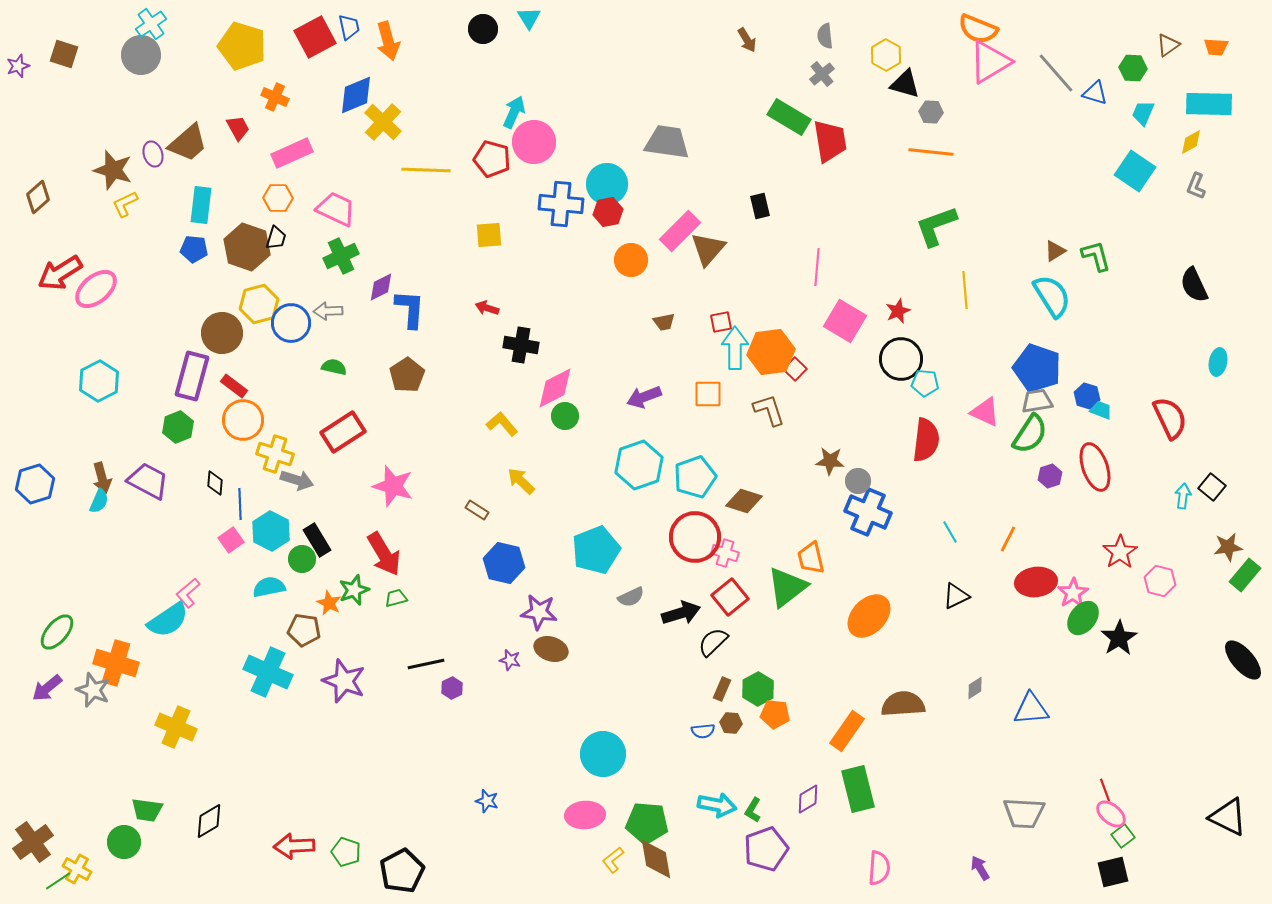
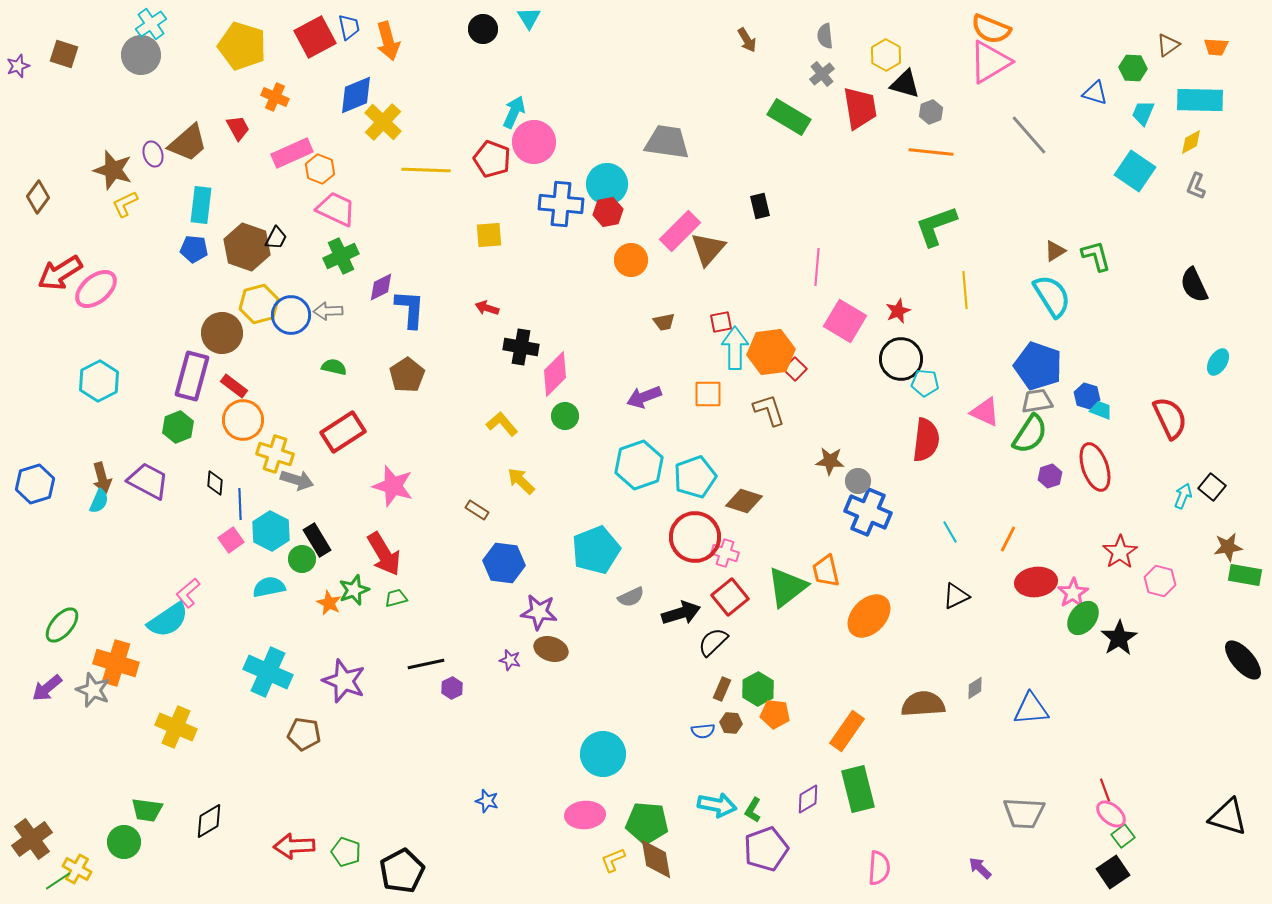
orange semicircle at (978, 29): moved 13 px right
gray line at (1056, 73): moved 27 px left, 62 px down
cyan rectangle at (1209, 104): moved 9 px left, 4 px up
gray hexagon at (931, 112): rotated 25 degrees counterclockwise
red trapezoid at (830, 141): moved 30 px right, 33 px up
red pentagon at (492, 159): rotated 6 degrees clockwise
brown diamond at (38, 197): rotated 12 degrees counterclockwise
orange hexagon at (278, 198): moved 42 px right, 29 px up; rotated 20 degrees clockwise
black trapezoid at (276, 238): rotated 10 degrees clockwise
blue circle at (291, 323): moved 8 px up
black cross at (521, 345): moved 2 px down
cyan ellipse at (1218, 362): rotated 20 degrees clockwise
blue pentagon at (1037, 368): moved 1 px right, 2 px up
pink diamond at (555, 388): moved 14 px up; rotated 18 degrees counterclockwise
cyan arrow at (1183, 496): rotated 15 degrees clockwise
orange trapezoid at (811, 558): moved 15 px right, 13 px down
blue hexagon at (504, 563): rotated 6 degrees counterclockwise
green rectangle at (1245, 575): rotated 60 degrees clockwise
brown pentagon at (304, 630): moved 104 px down
green ellipse at (57, 632): moved 5 px right, 7 px up
brown semicircle at (903, 704): moved 20 px right
black triangle at (1228, 817): rotated 9 degrees counterclockwise
brown cross at (33, 842): moved 1 px left, 3 px up
yellow L-shape at (613, 860): rotated 16 degrees clockwise
purple arrow at (980, 868): rotated 15 degrees counterclockwise
black square at (1113, 872): rotated 20 degrees counterclockwise
